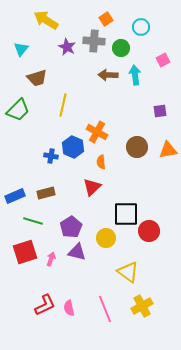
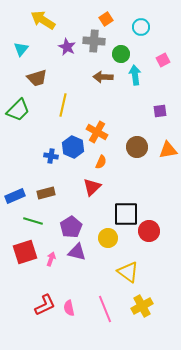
yellow arrow: moved 3 px left
green circle: moved 6 px down
brown arrow: moved 5 px left, 2 px down
orange semicircle: rotated 152 degrees counterclockwise
yellow circle: moved 2 px right
